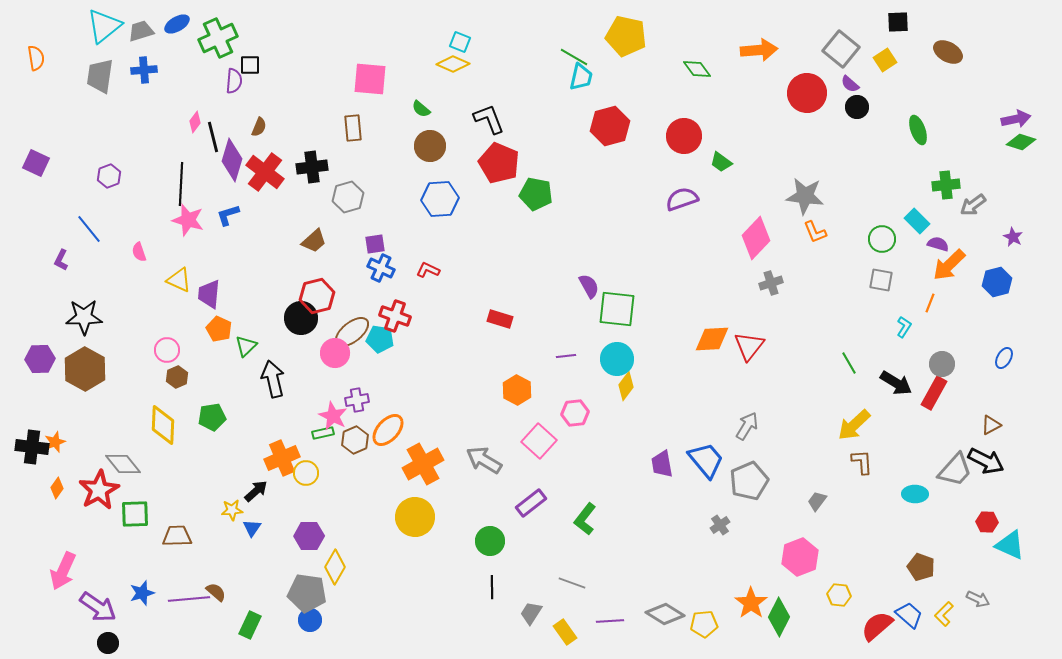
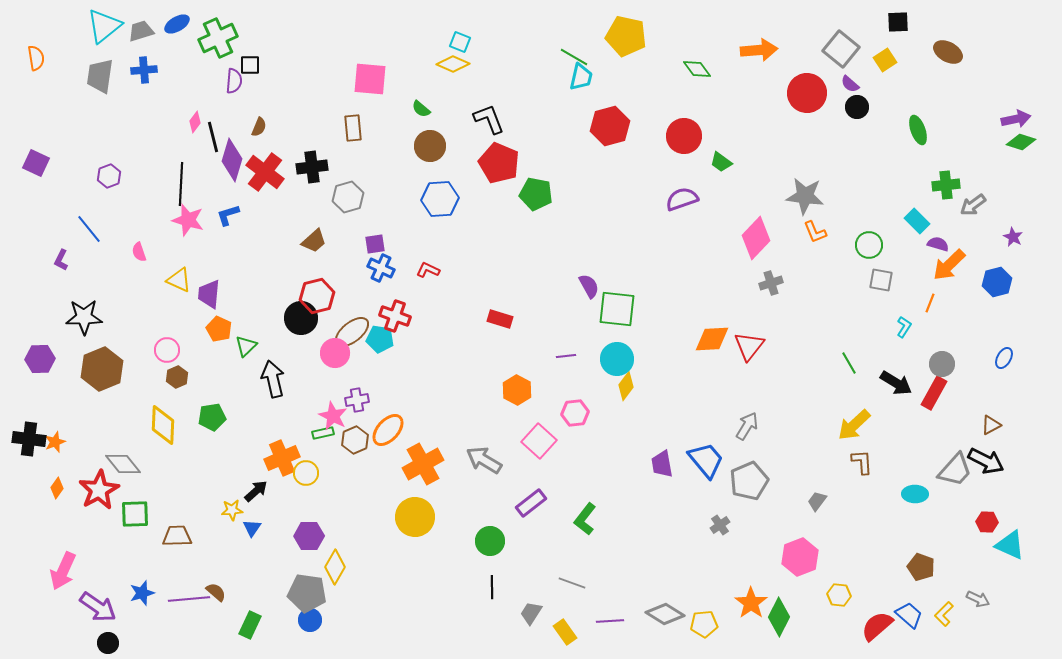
green circle at (882, 239): moved 13 px left, 6 px down
brown hexagon at (85, 369): moved 17 px right; rotated 9 degrees clockwise
black cross at (32, 447): moved 3 px left, 8 px up
